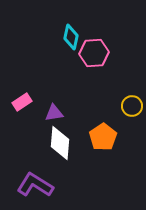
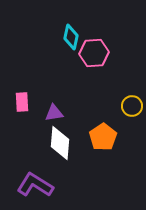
pink rectangle: rotated 60 degrees counterclockwise
